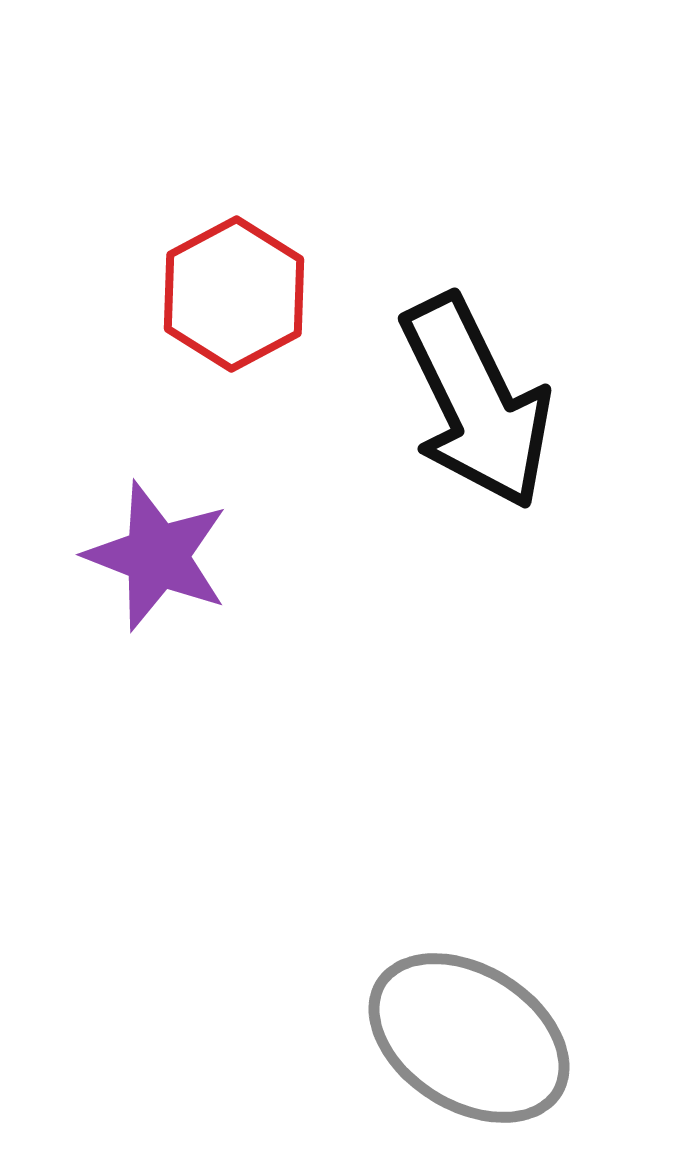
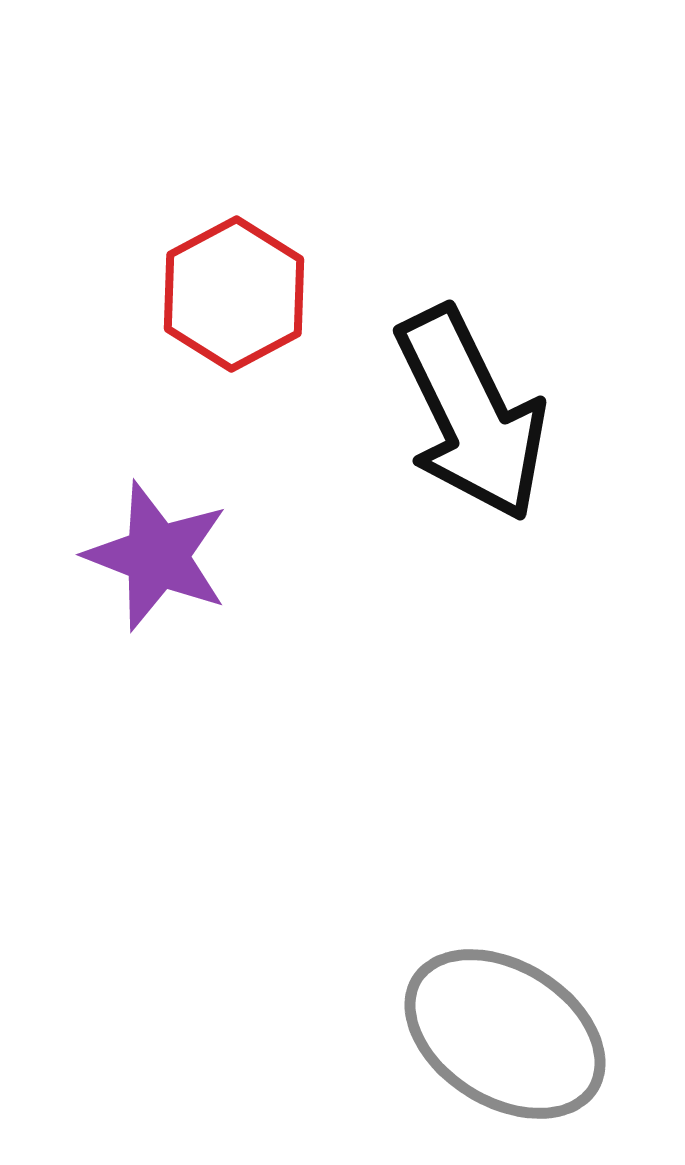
black arrow: moved 5 px left, 12 px down
gray ellipse: moved 36 px right, 4 px up
